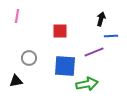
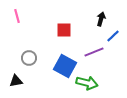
pink line: rotated 24 degrees counterclockwise
red square: moved 4 px right, 1 px up
blue line: moved 2 px right; rotated 40 degrees counterclockwise
blue square: rotated 25 degrees clockwise
green arrow: moved 1 px up; rotated 25 degrees clockwise
